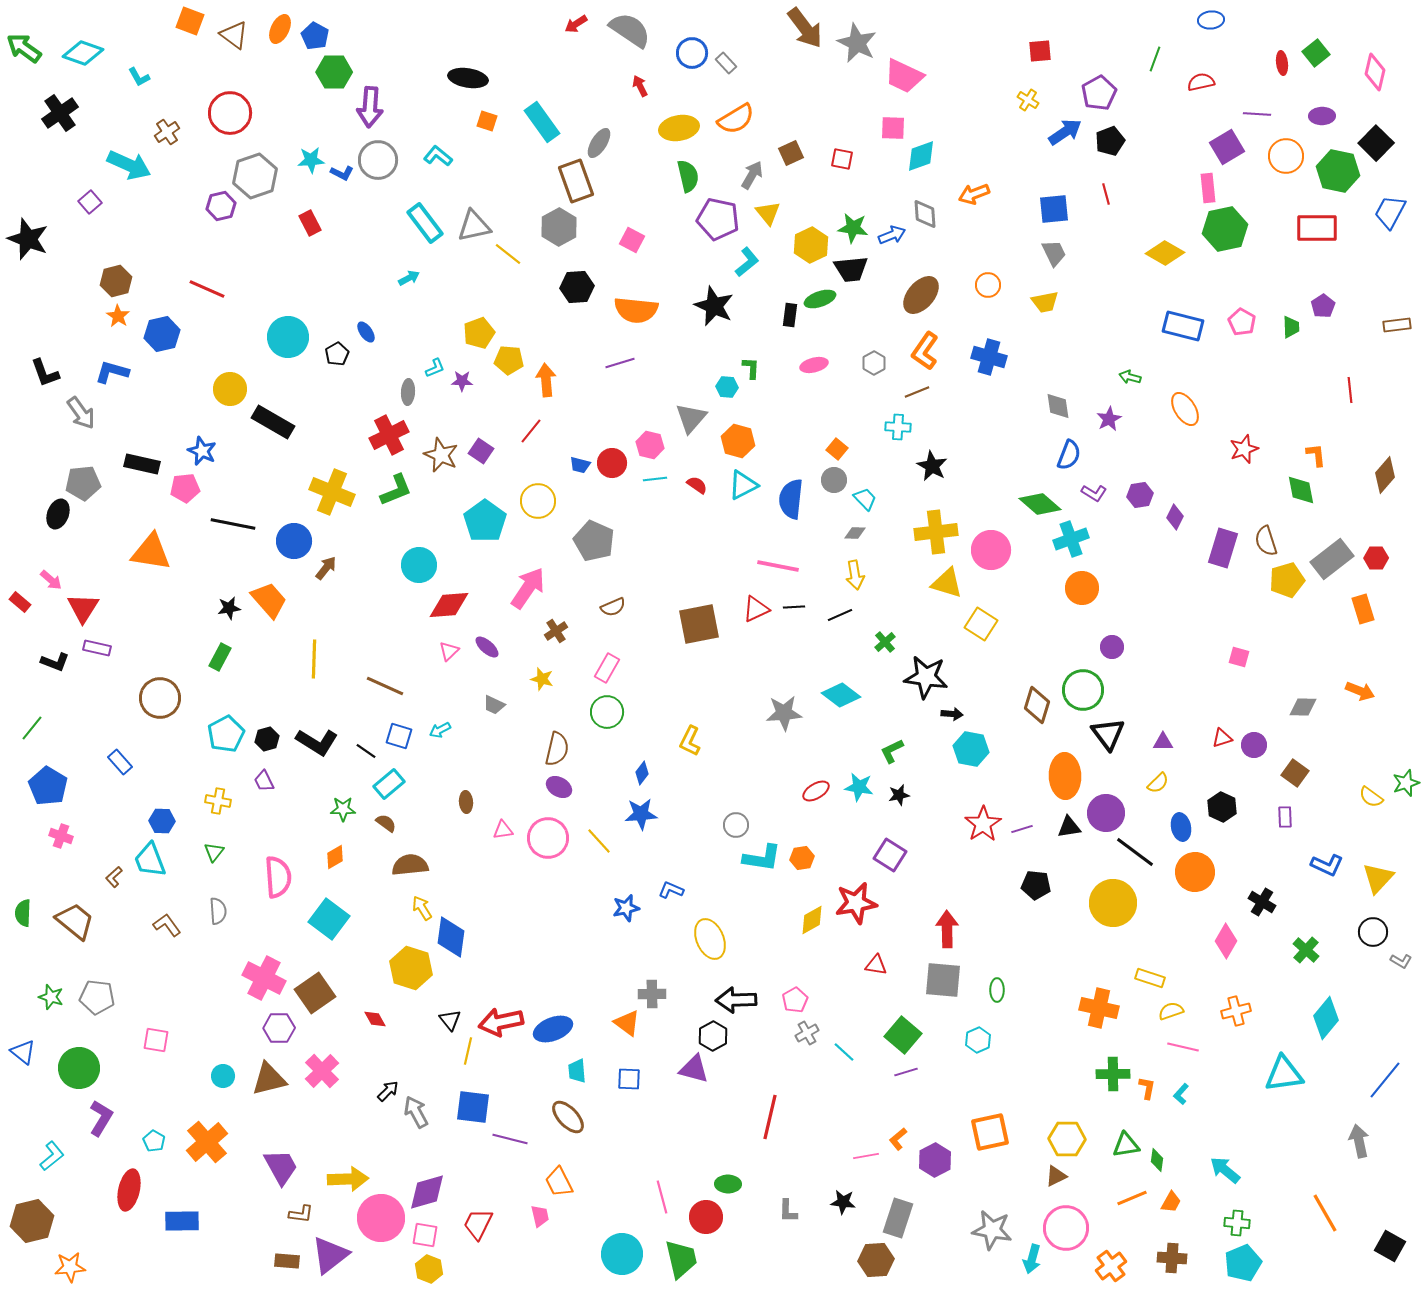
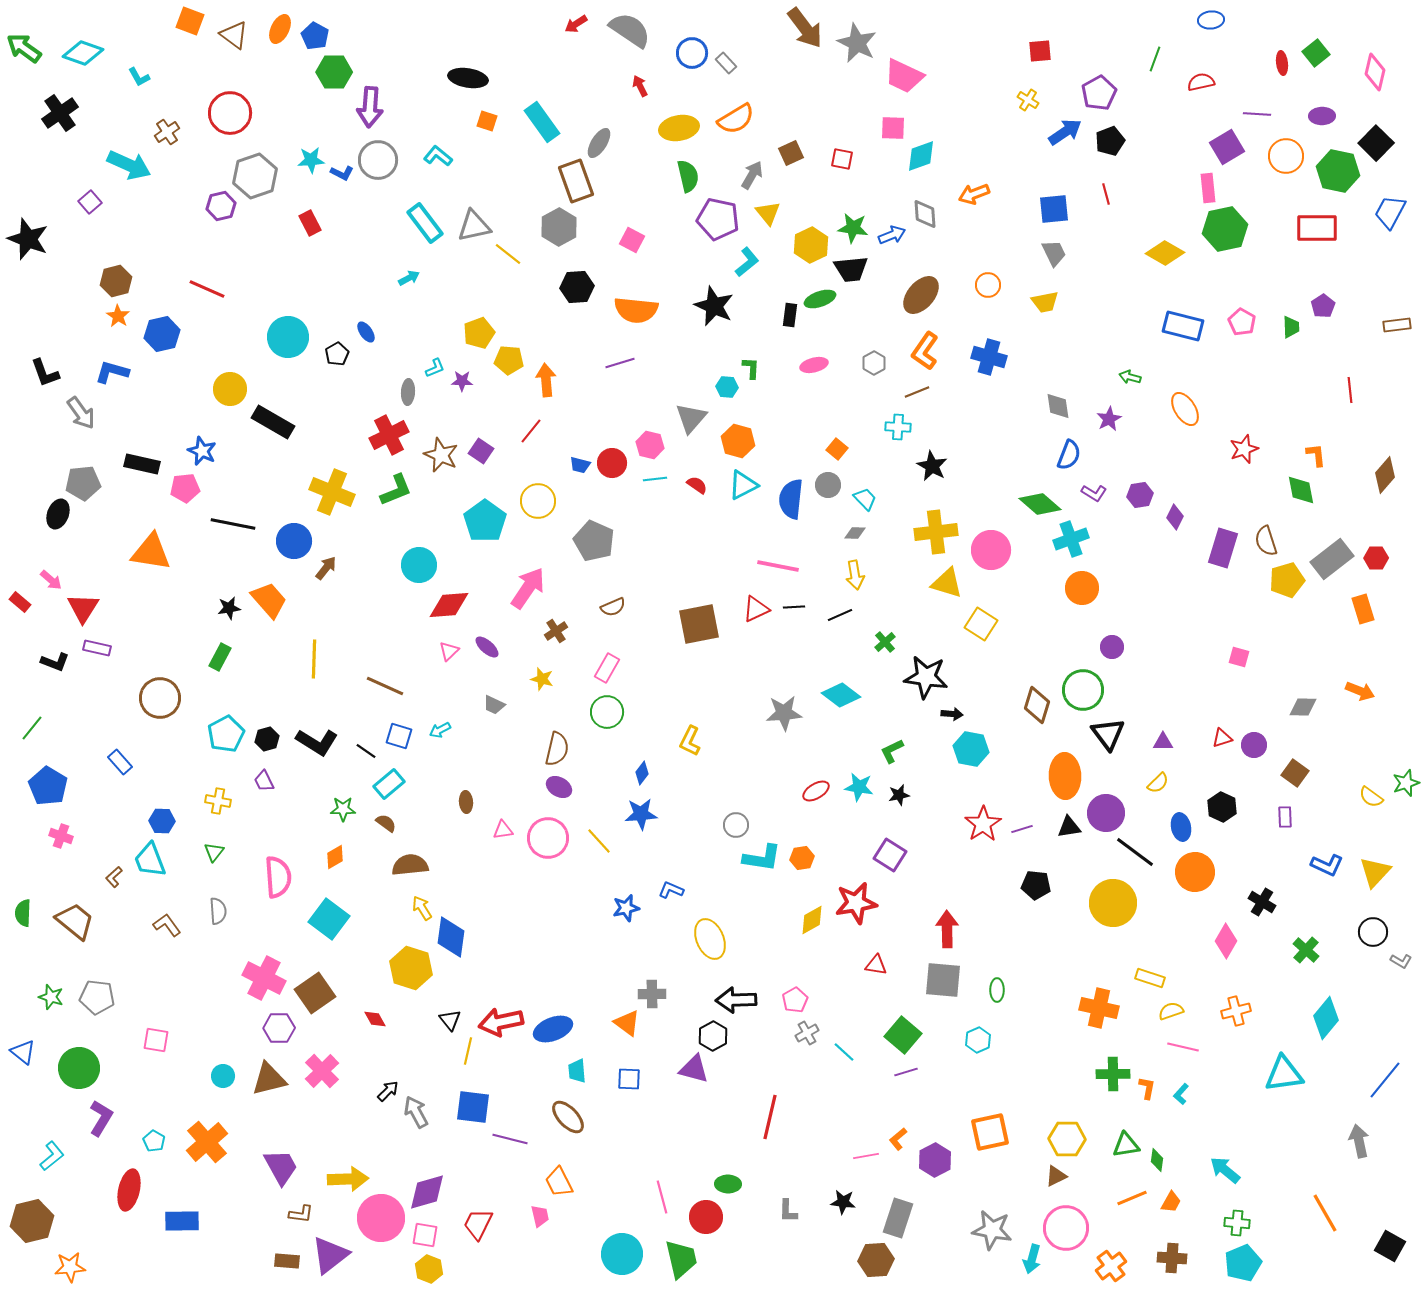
gray circle at (834, 480): moved 6 px left, 5 px down
yellow triangle at (1378, 878): moved 3 px left, 6 px up
